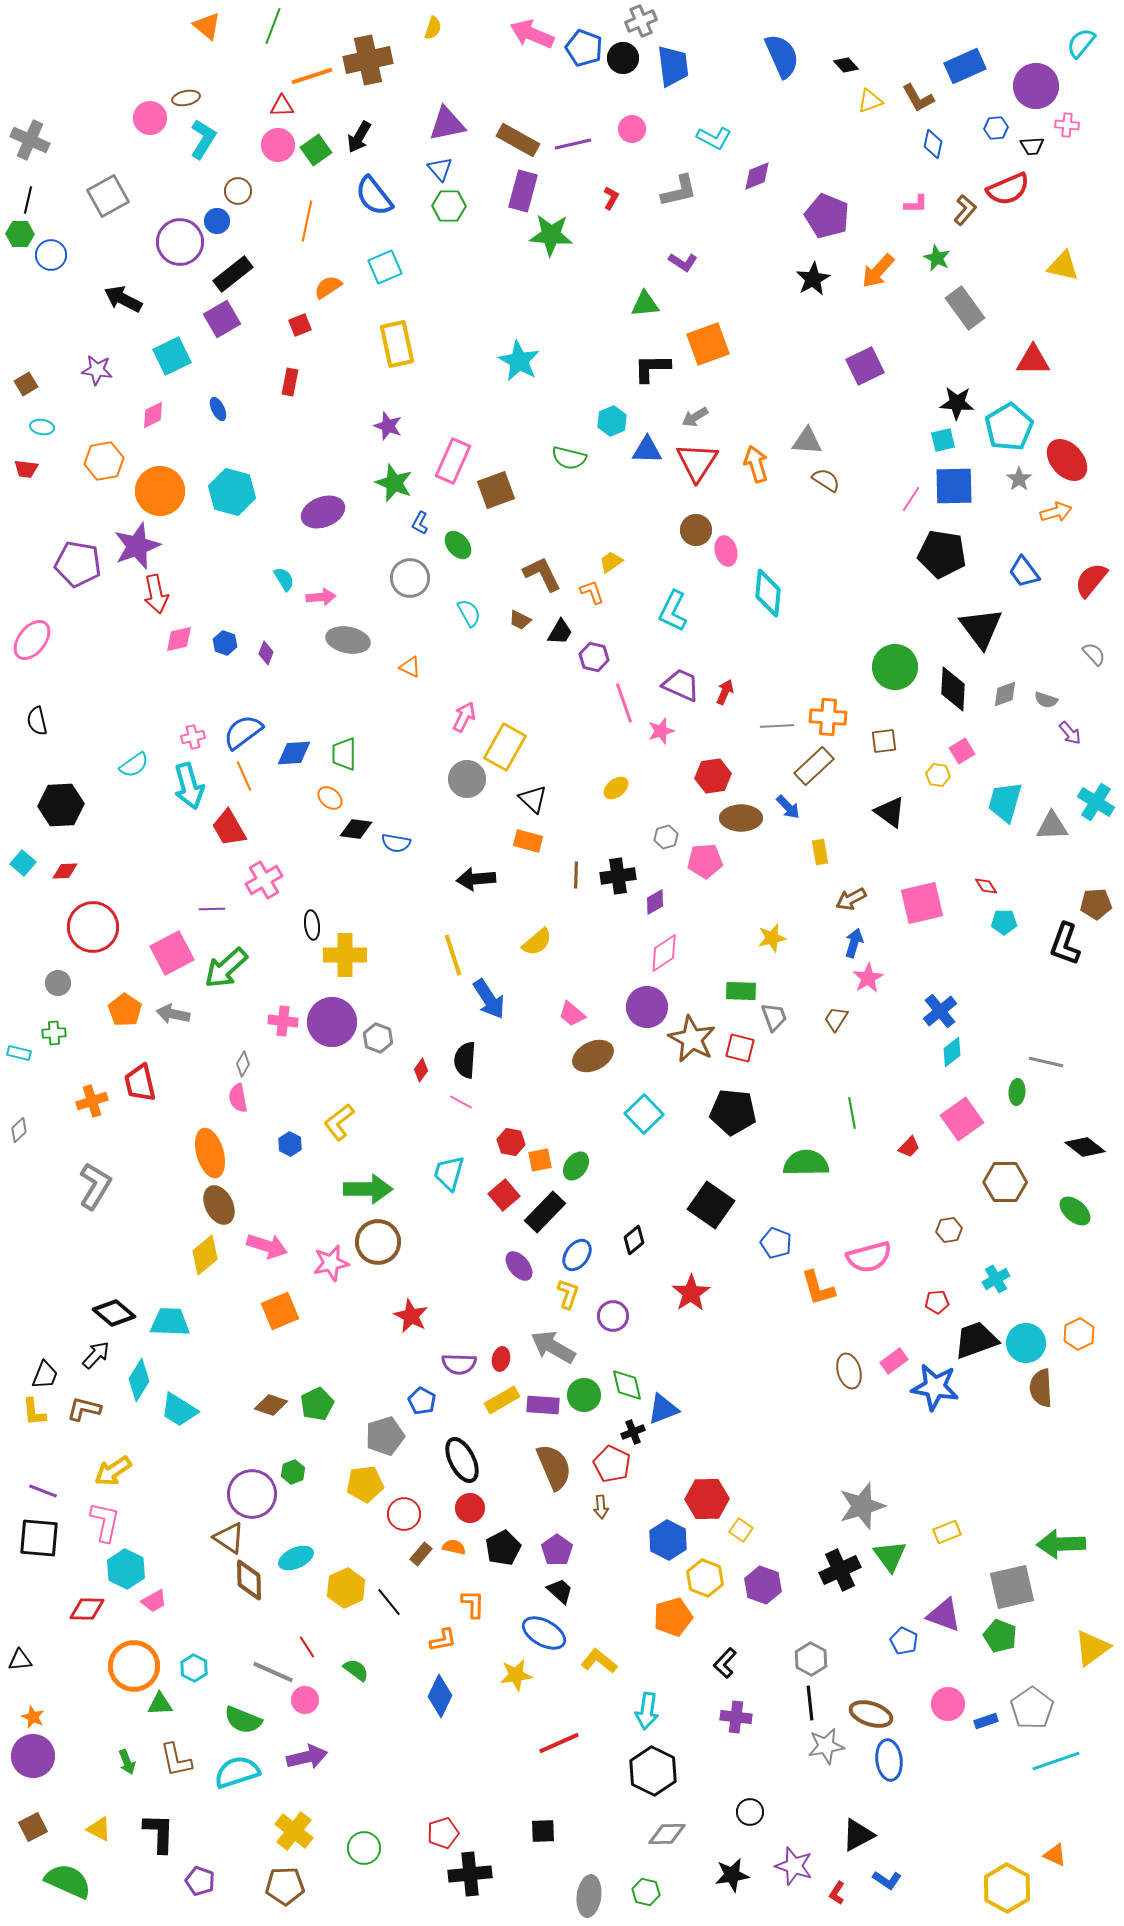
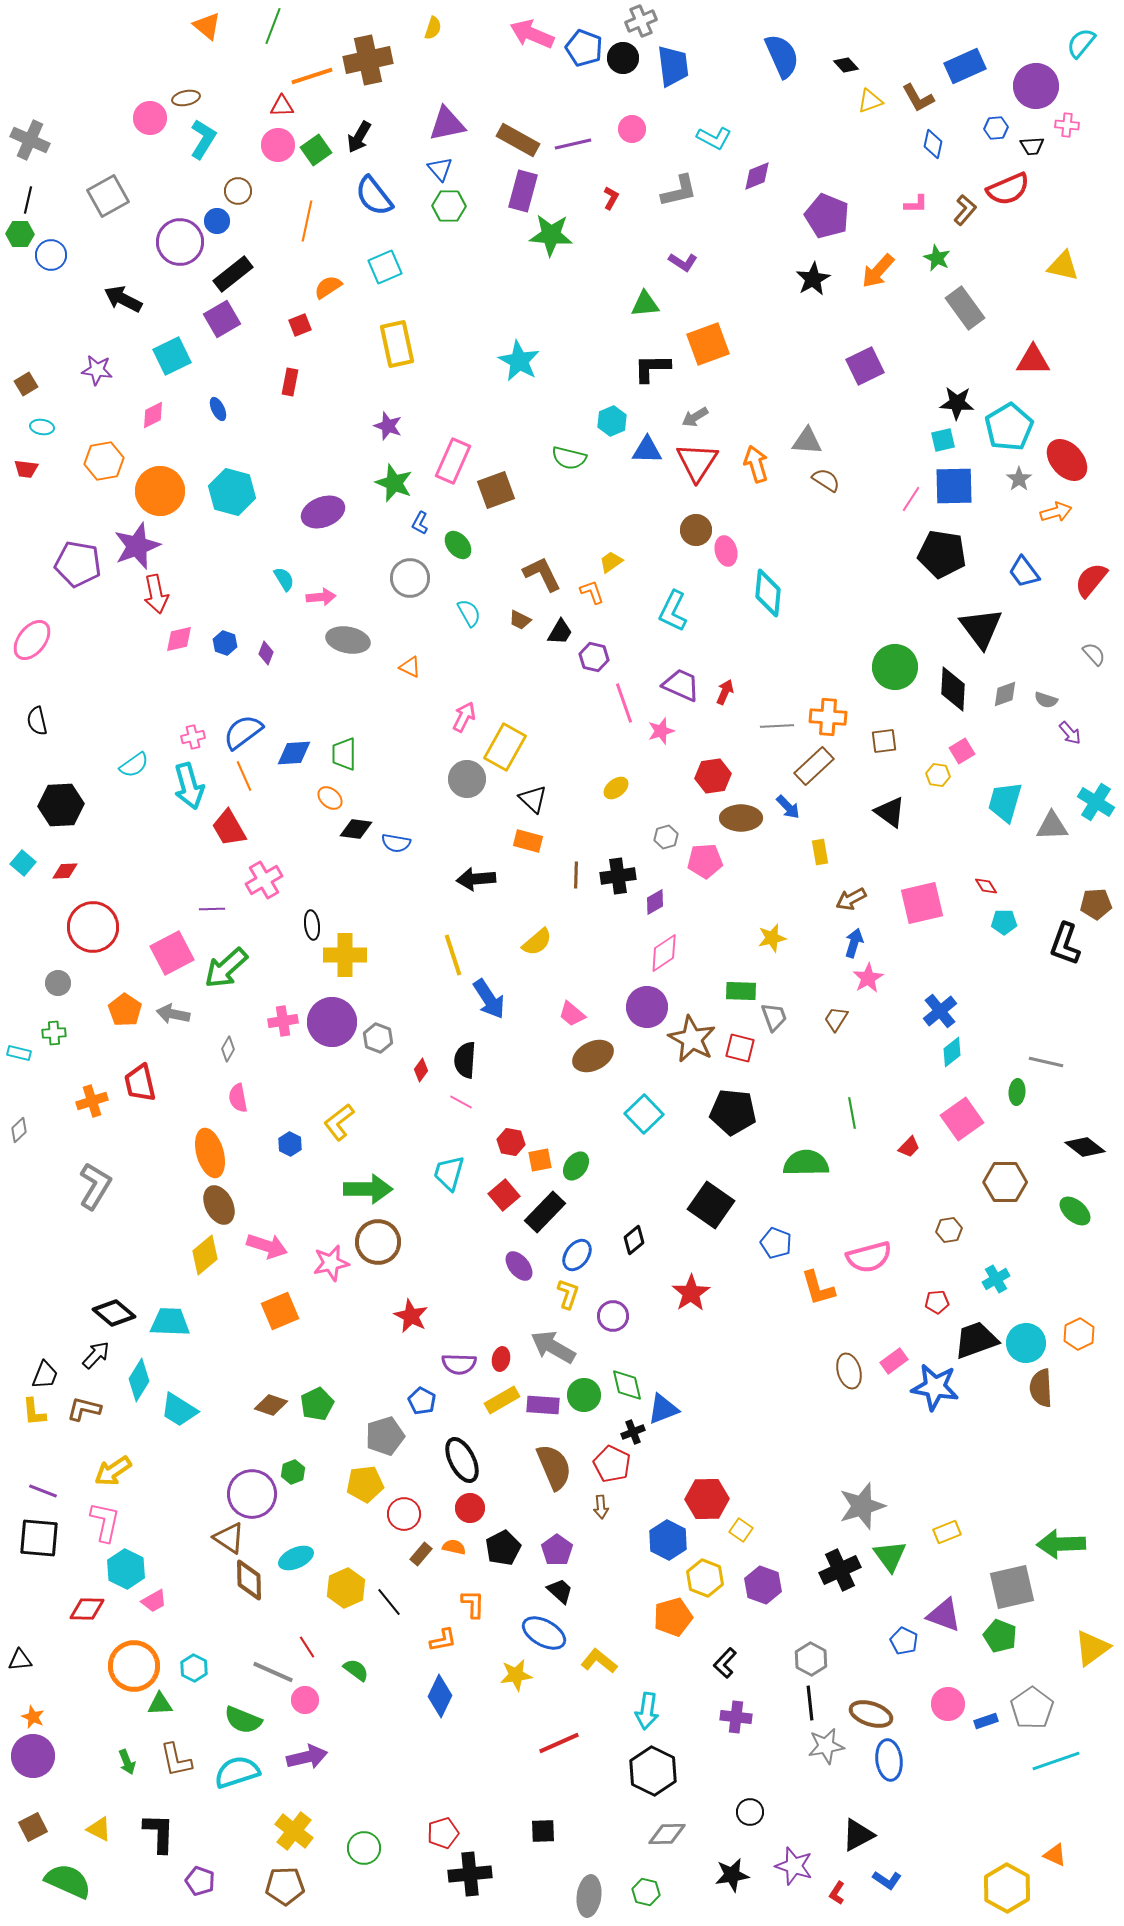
pink cross at (283, 1021): rotated 16 degrees counterclockwise
gray diamond at (243, 1064): moved 15 px left, 15 px up
